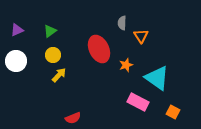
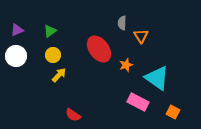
red ellipse: rotated 12 degrees counterclockwise
white circle: moved 5 px up
red semicircle: moved 3 px up; rotated 56 degrees clockwise
